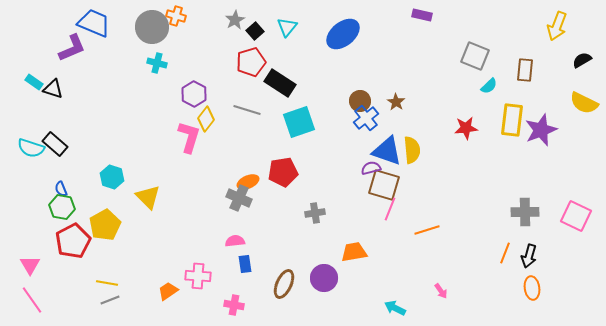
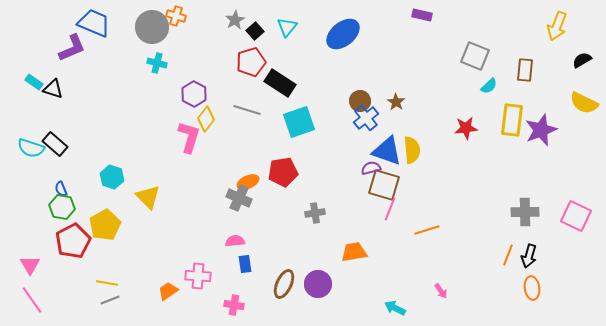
orange line at (505, 253): moved 3 px right, 2 px down
purple circle at (324, 278): moved 6 px left, 6 px down
